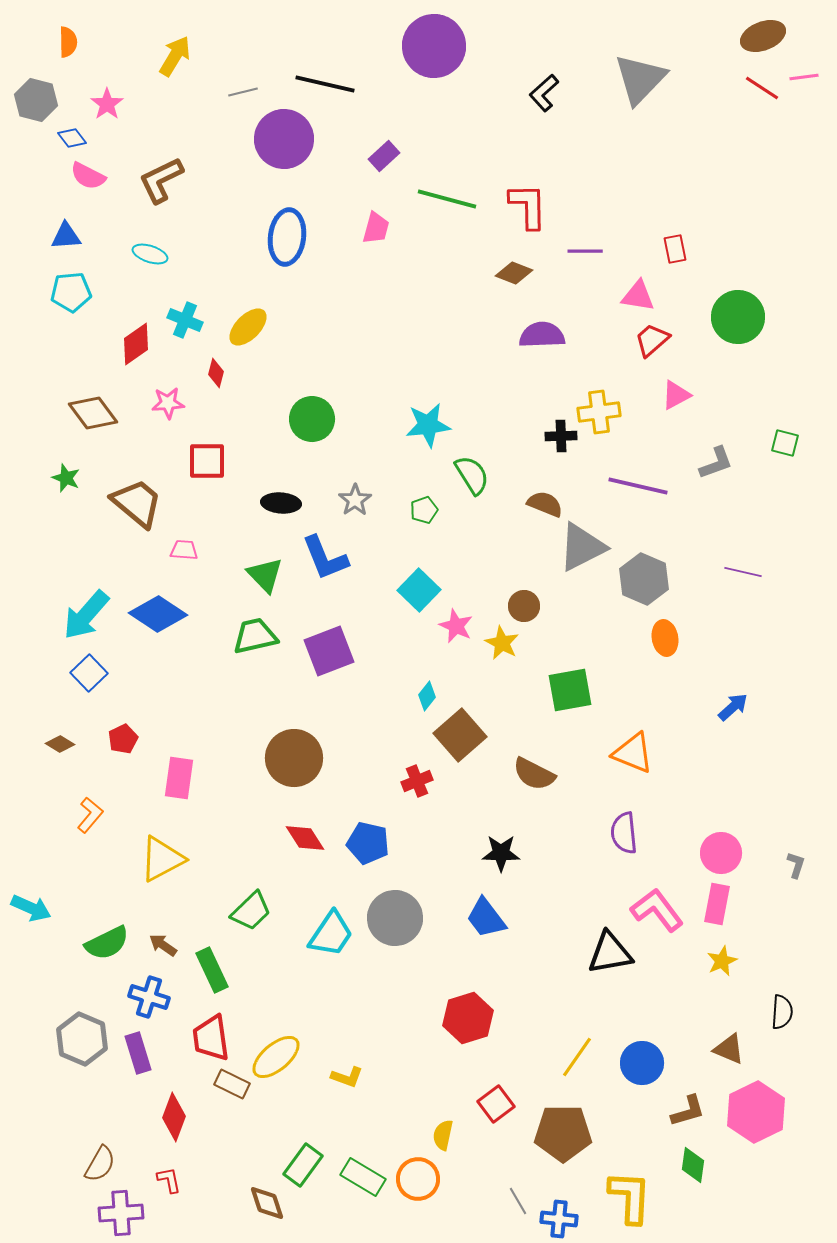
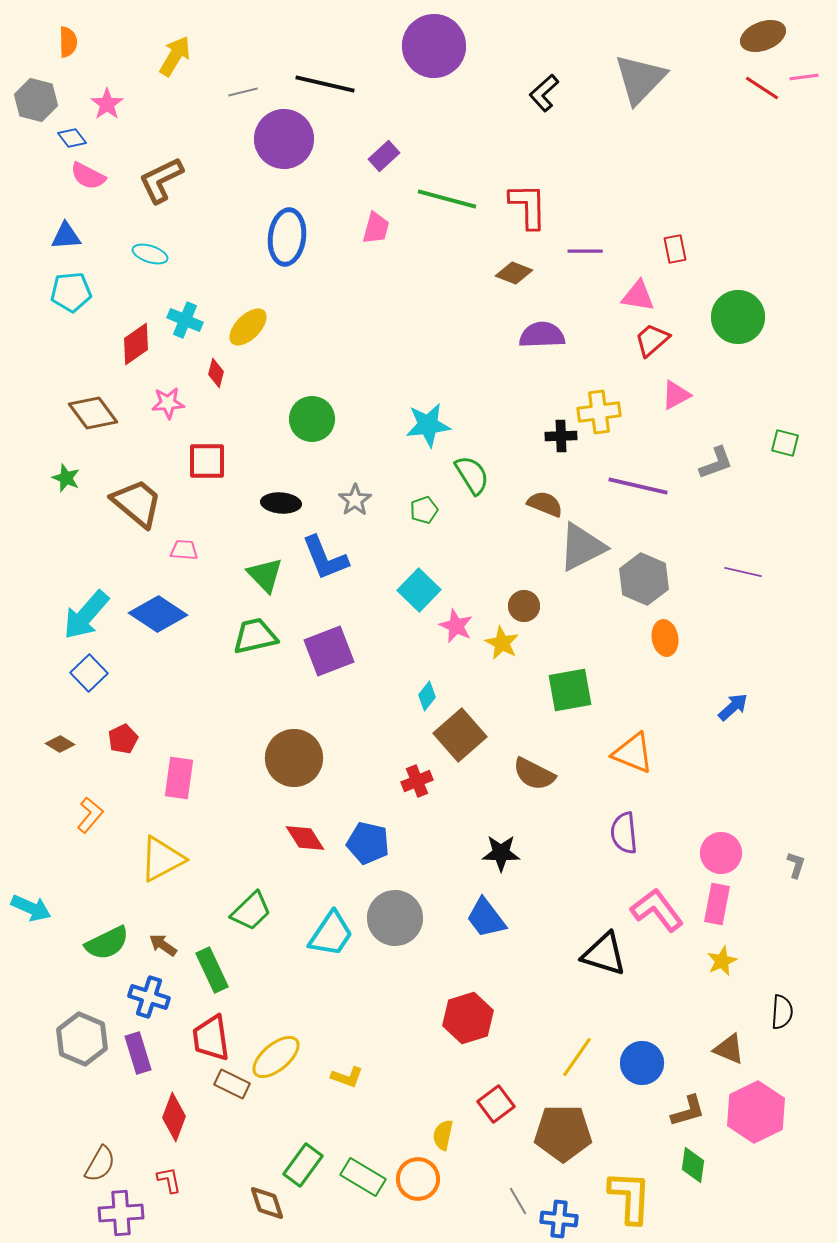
black triangle at (610, 953): moved 6 px left, 1 px down; rotated 27 degrees clockwise
